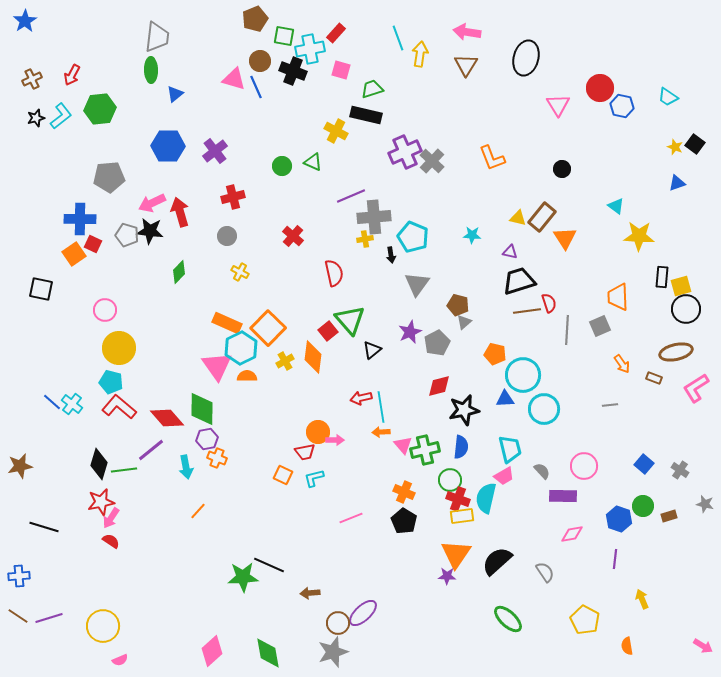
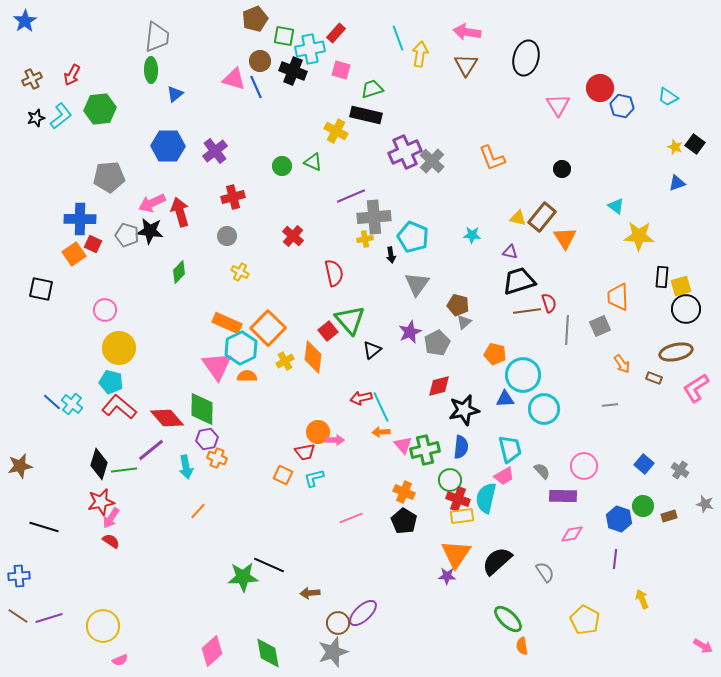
cyan line at (381, 407): rotated 16 degrees counterclockwise
orange semicircle at (627, 646): moved 105 px left
